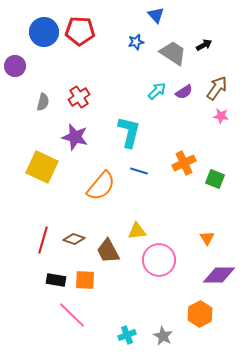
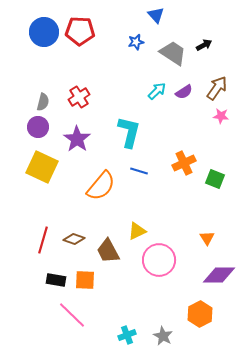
purple circle: moved 23 px right, 61 px down
purple star: moved 2 px right, 2 px down; rotated 20 degrees clockwise
yellow triangle: rotated 18 degrees counterclockwise
